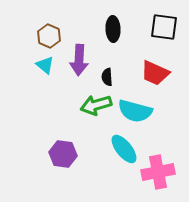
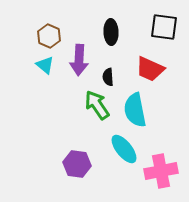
black ellipse: moved 2 px left, 3 px down
red trapezoid: moved 5 px left, 4 px up
black semicircle: moved 1 px right
green arrow: moved 1 px right; rotated 72 degrees clockwise
cyan semicircle: moved 1 px up; rotated 64 degrees clockwise
purple hexagon: moved 14 px right, 10 px down
pink cross: moved 3 px right, 1 px up
